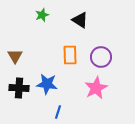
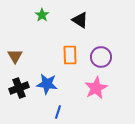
green star: rotated 16 degrees counterclockwise
black cross: rotated 24 degrees counterclockwise
